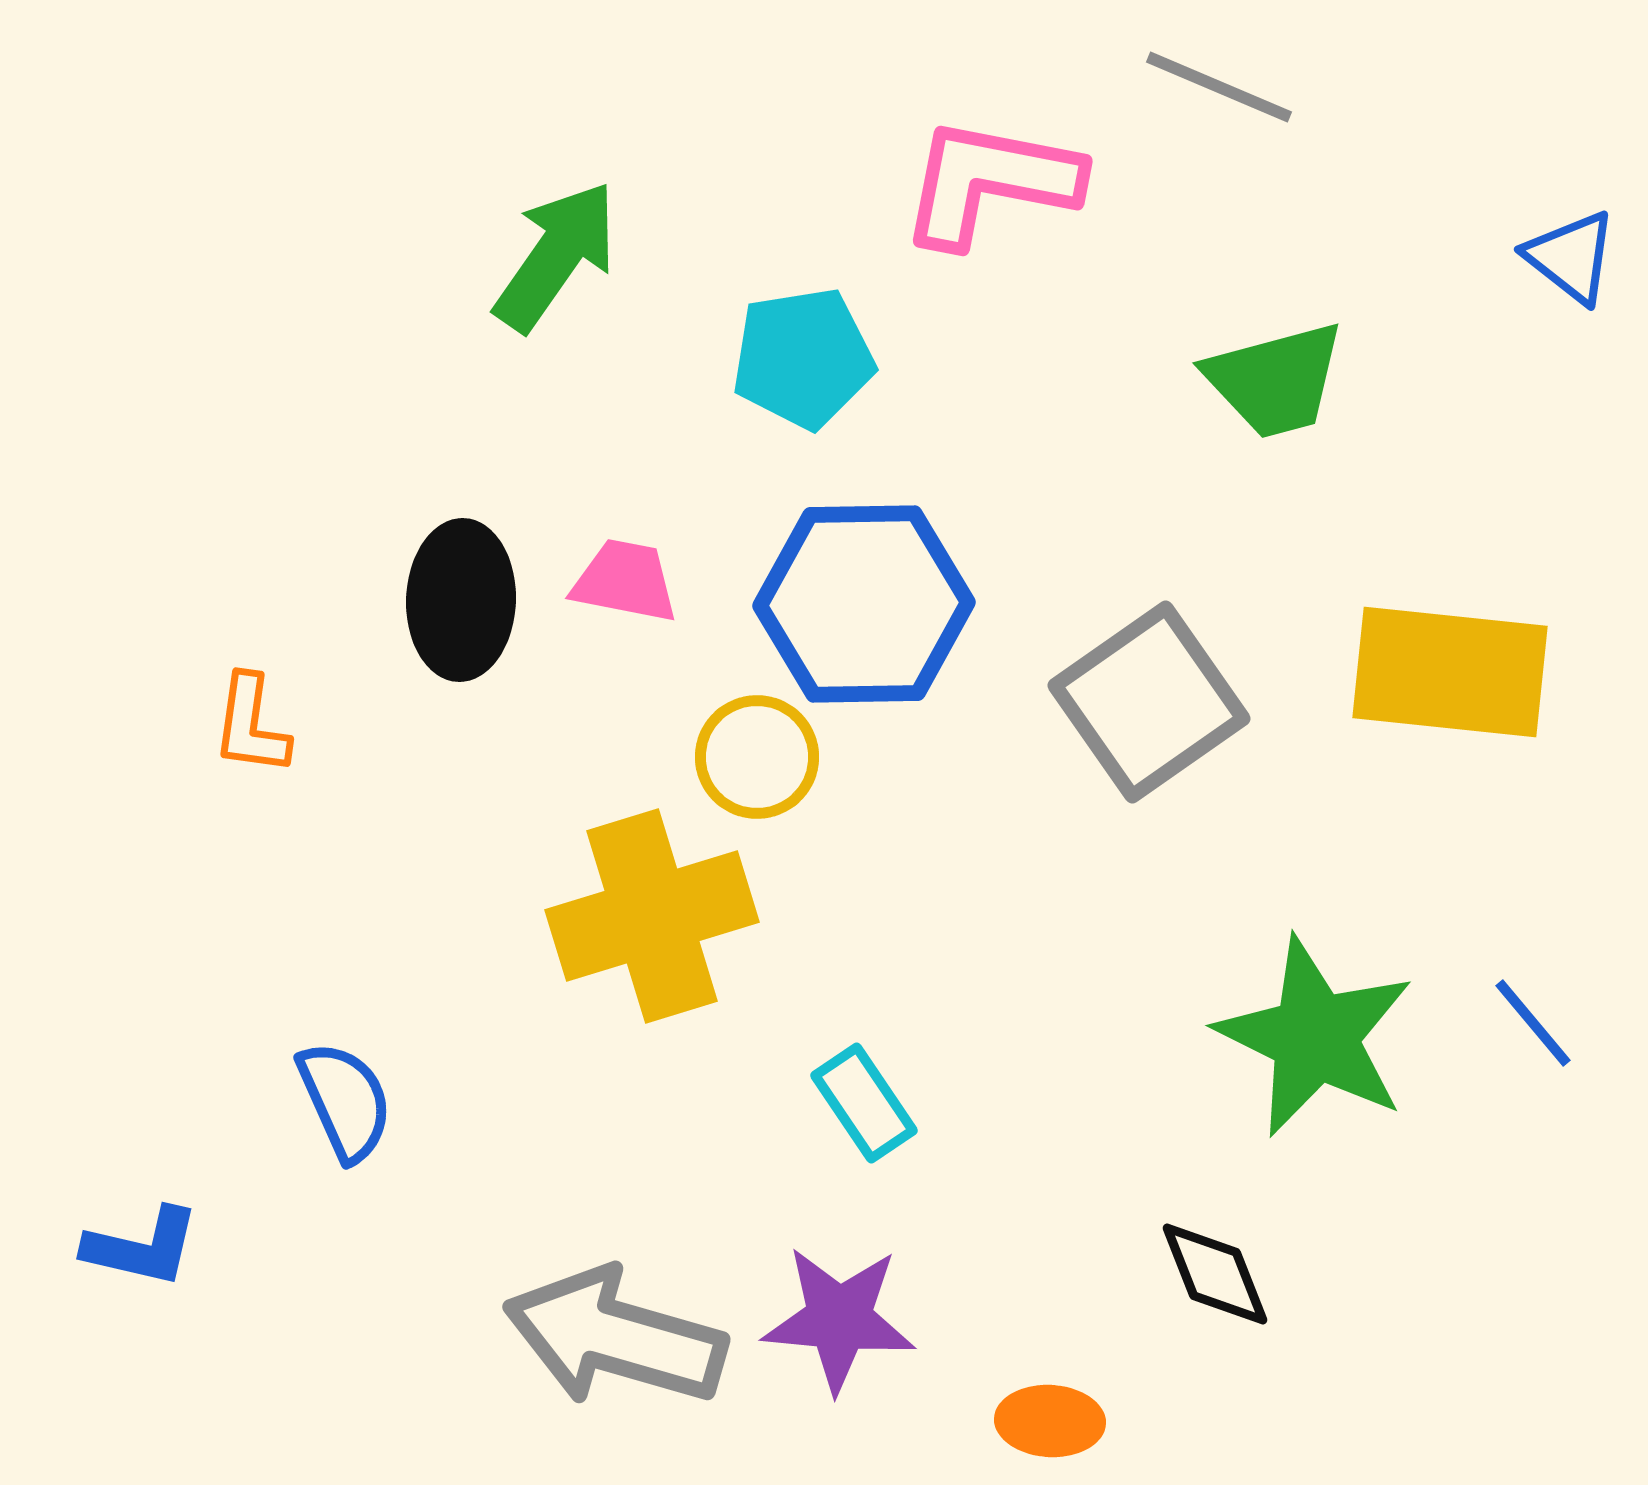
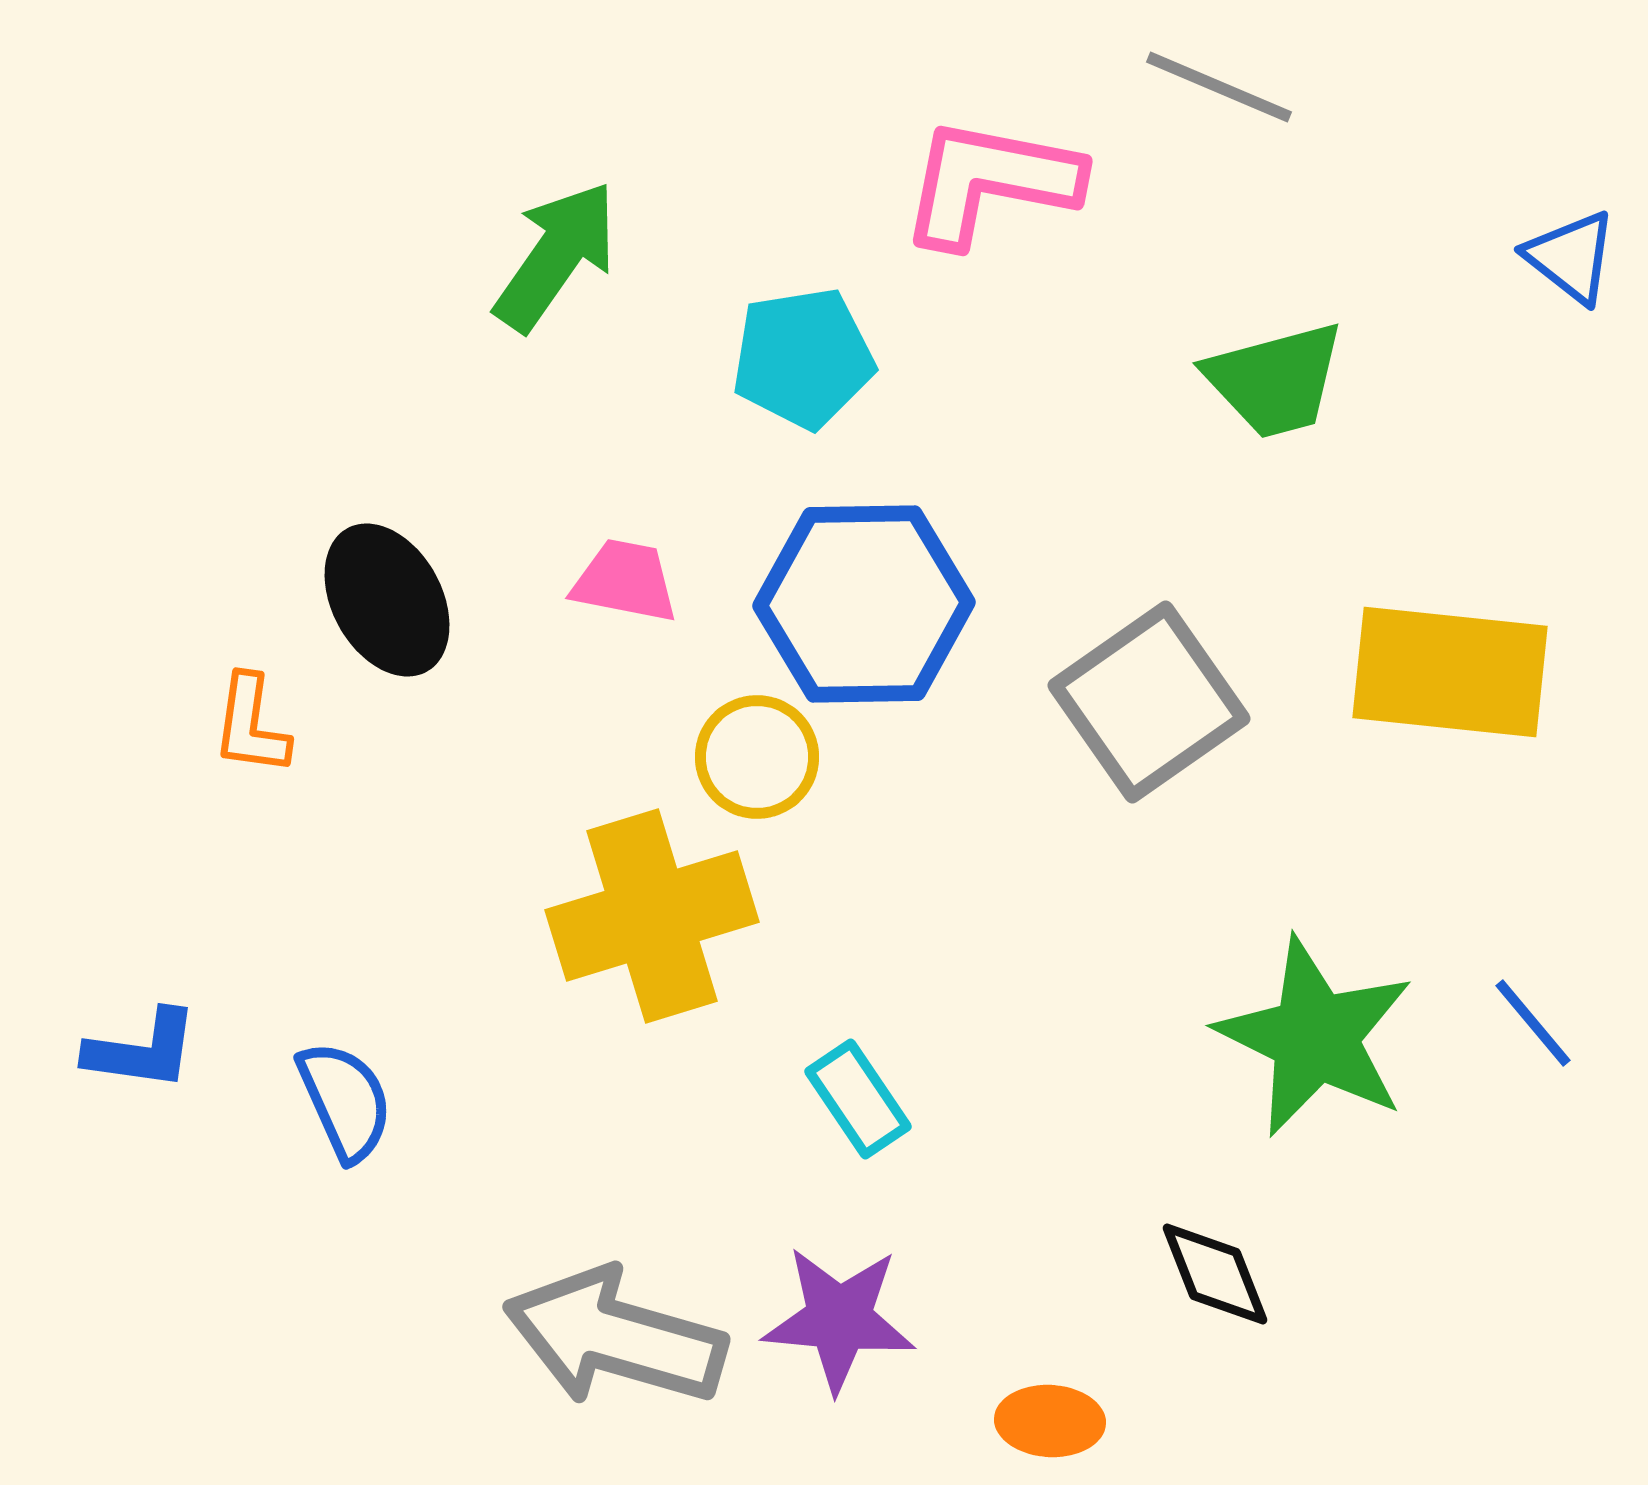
black ellipse: moved 74 px left; rotated 31 degrees counterclockwise
cyan rectangle: moved 6 px left, 4 px up
blue L-shape: moved 197 px up; rotated 5 degrees counterclockwise
